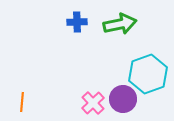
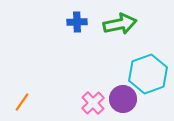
orange line: rotated 30 degrees clockwise
